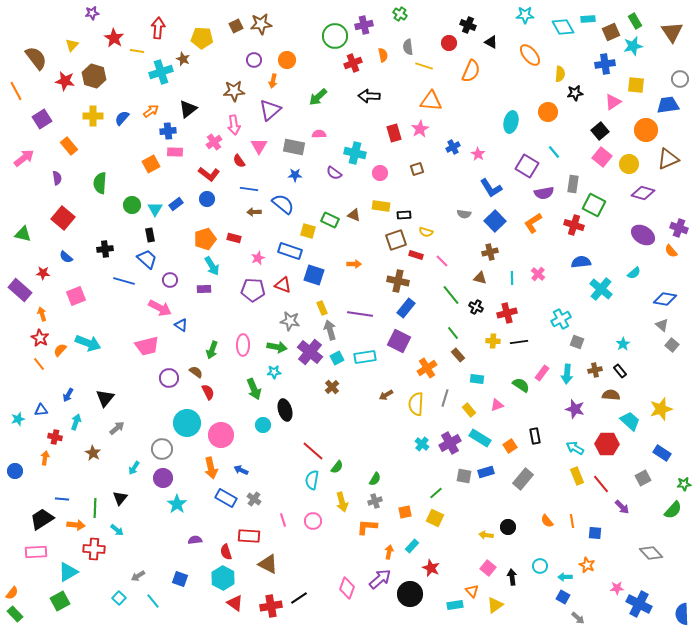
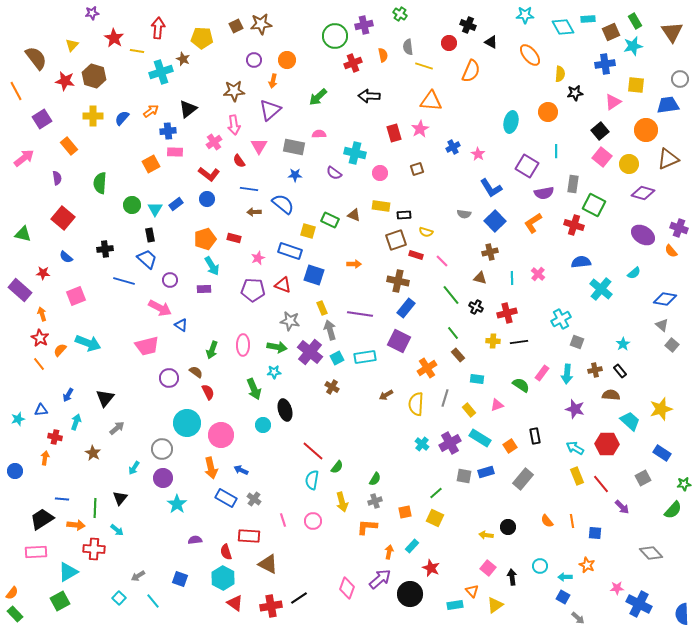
cyan line at (554, 152): moved 2 px right, 1 px up; rotated 40 degrees clockwise
brown cross at (332, 387): rotated 16 degrees counterclockwise
